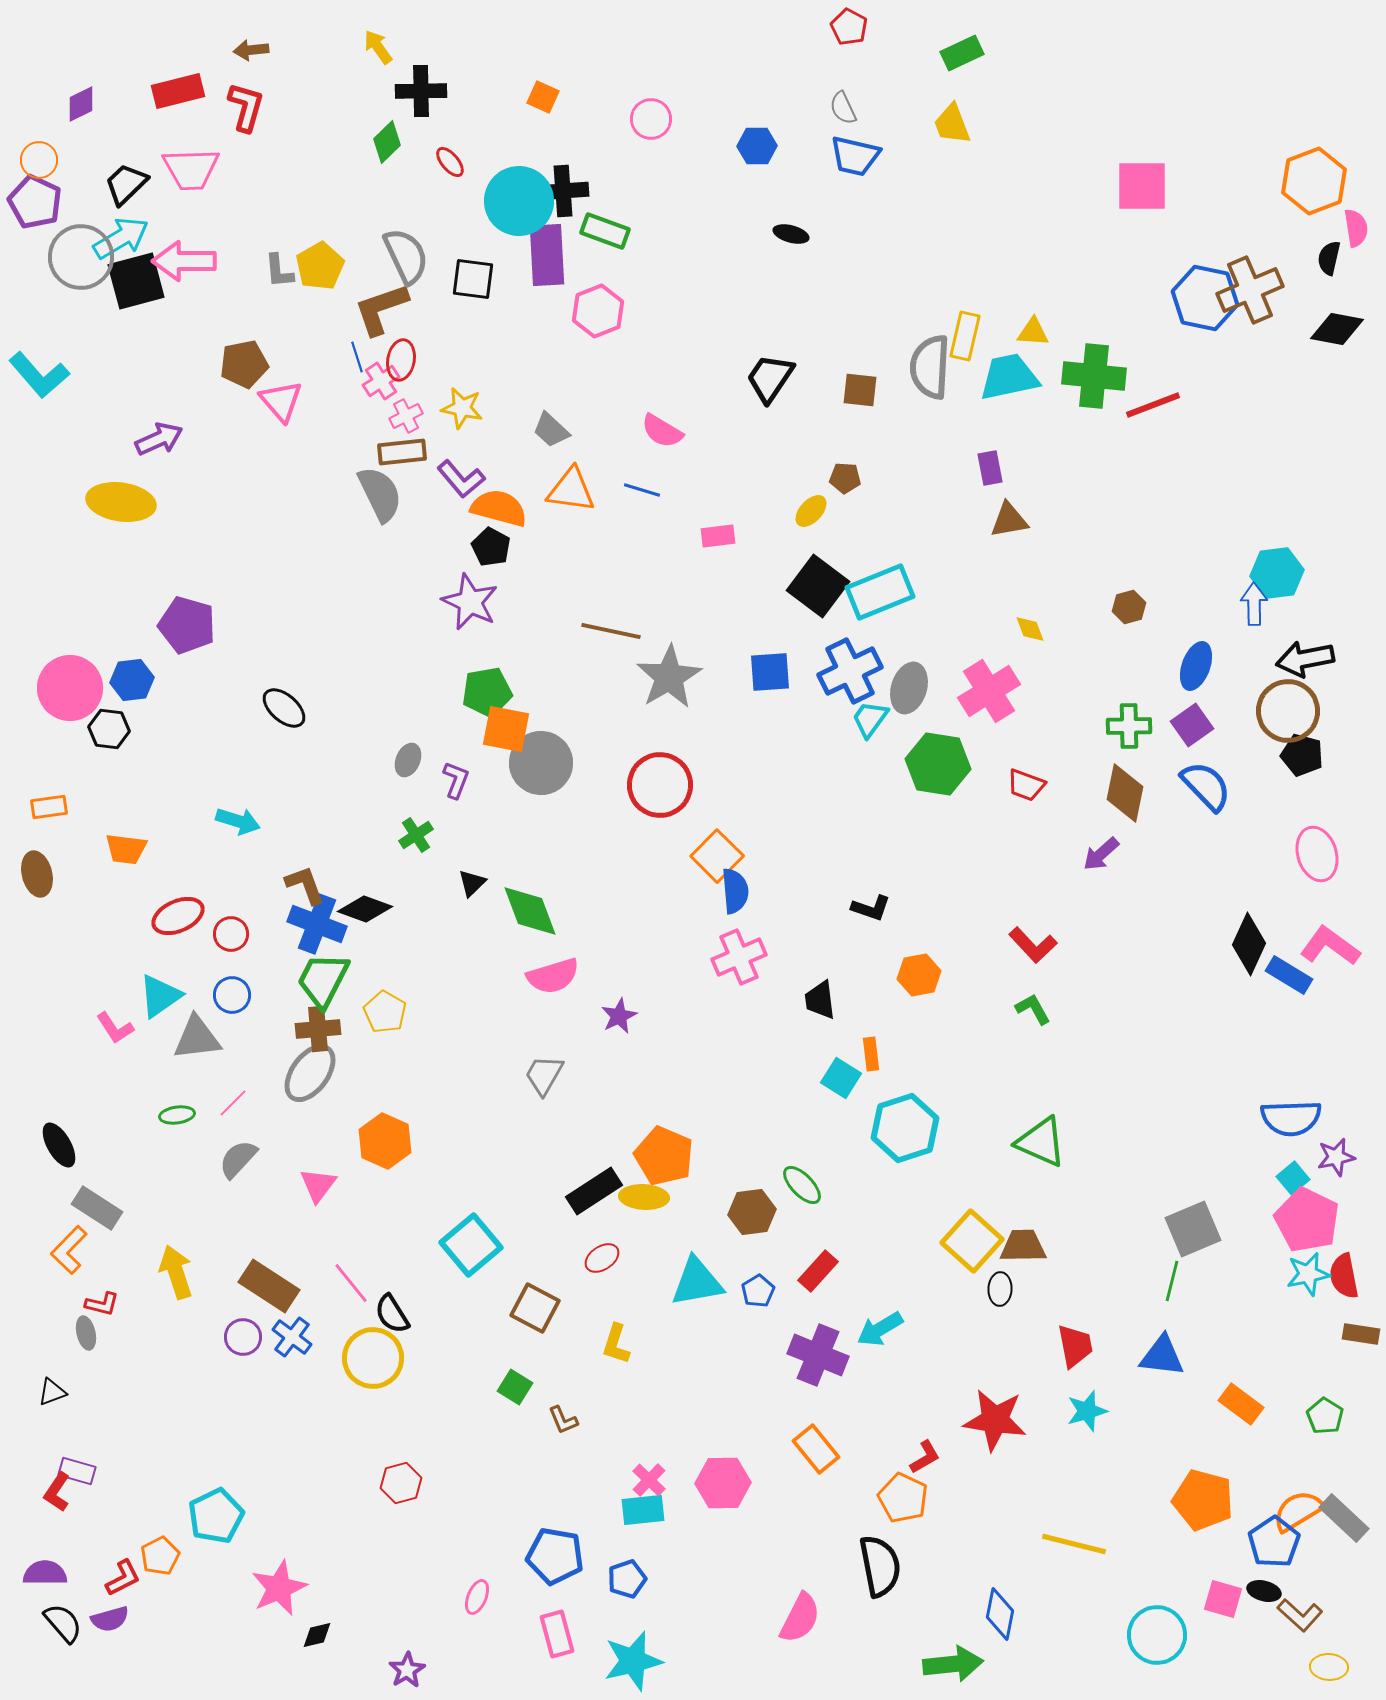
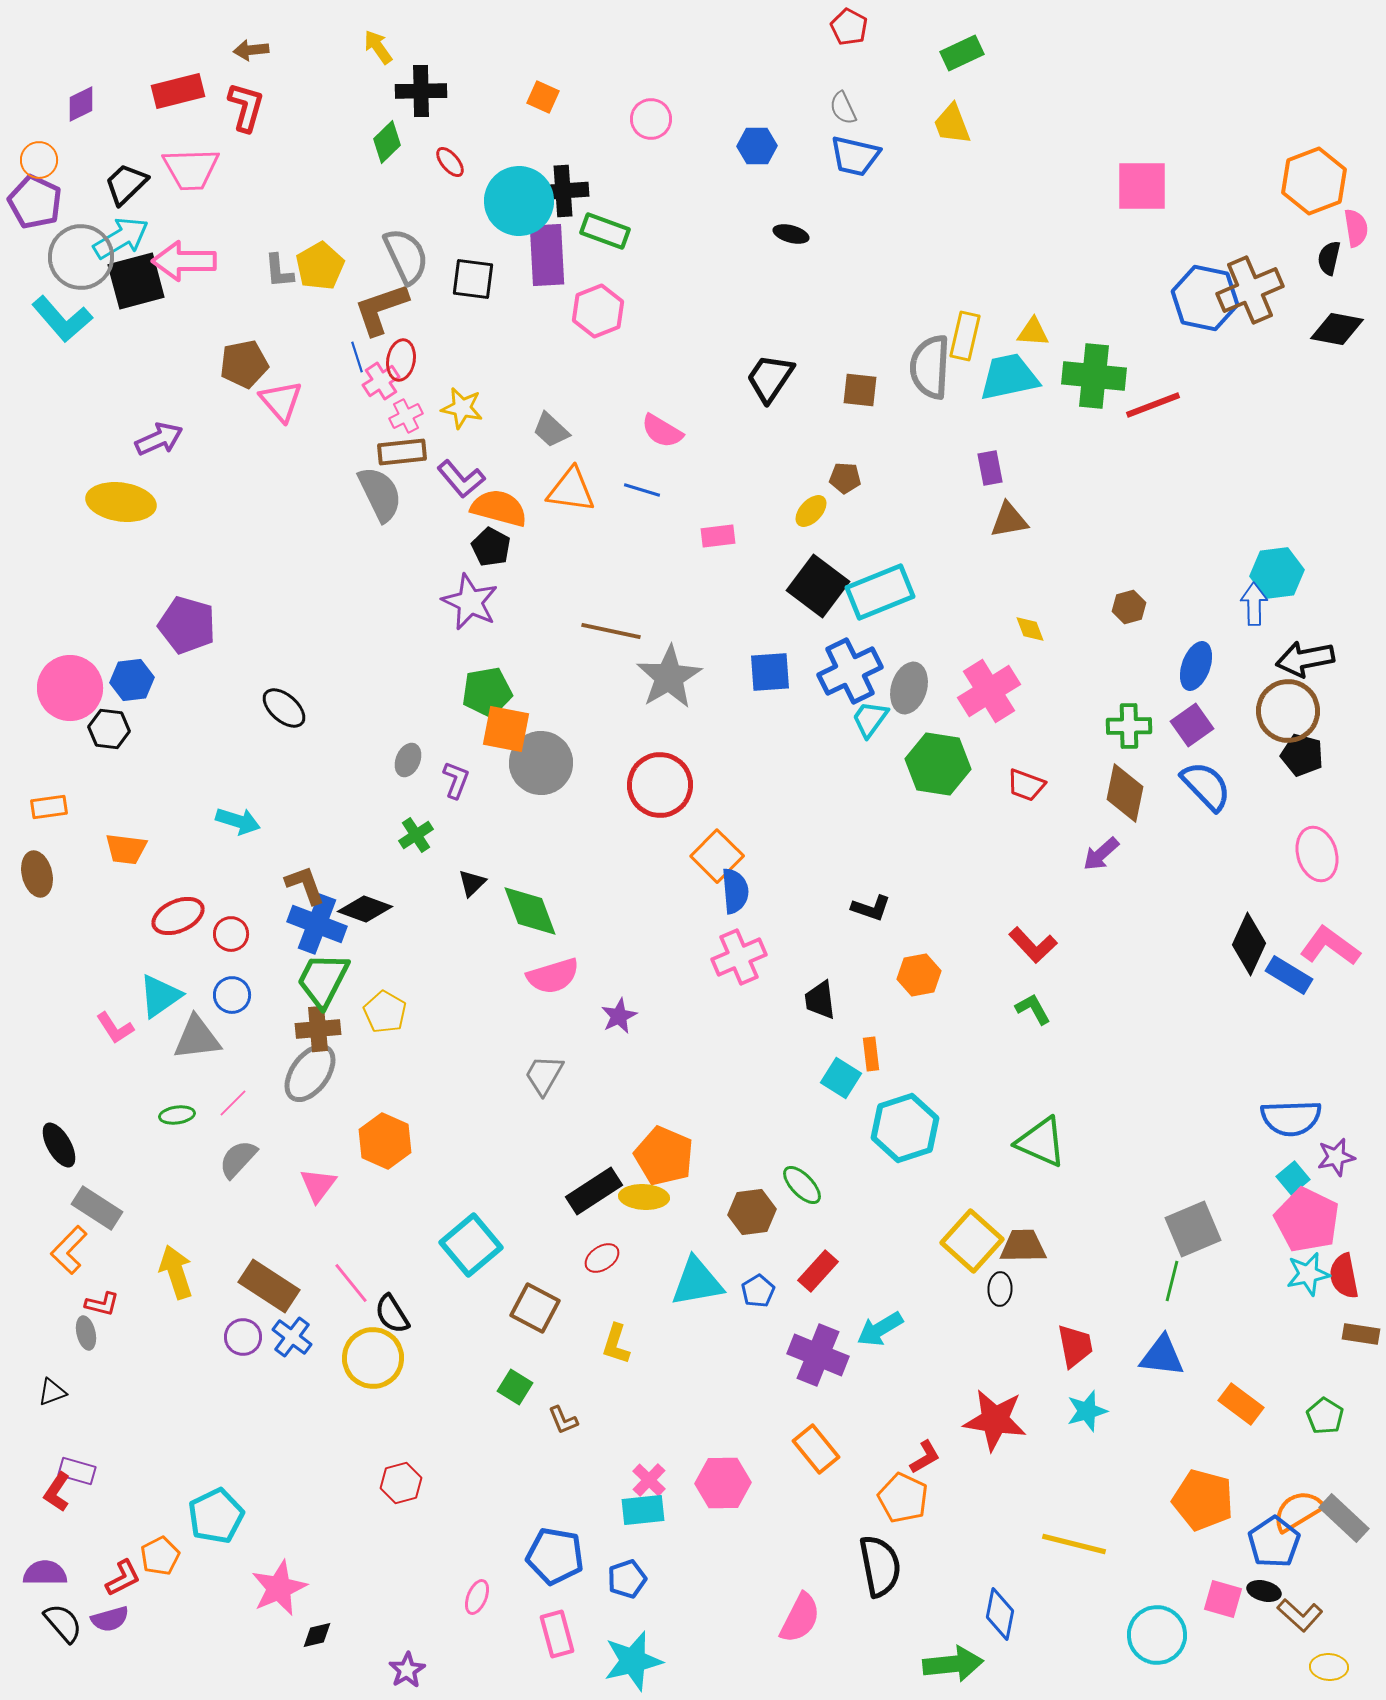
cyan L-shape at (39, 375): moved 23 px right, 56 px up
